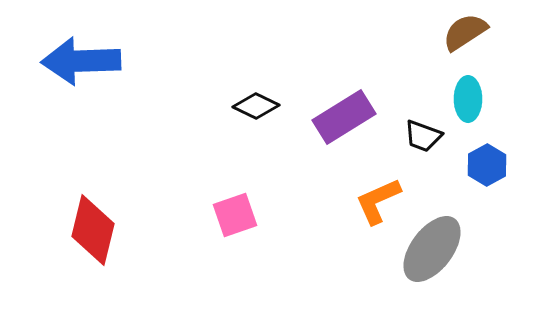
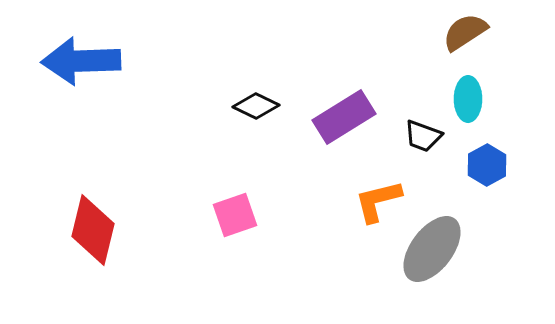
orange L-shape: rotated 10 degrees clockwise
